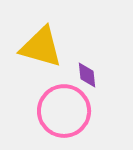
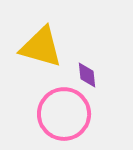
pink circle: moved 3 px down
